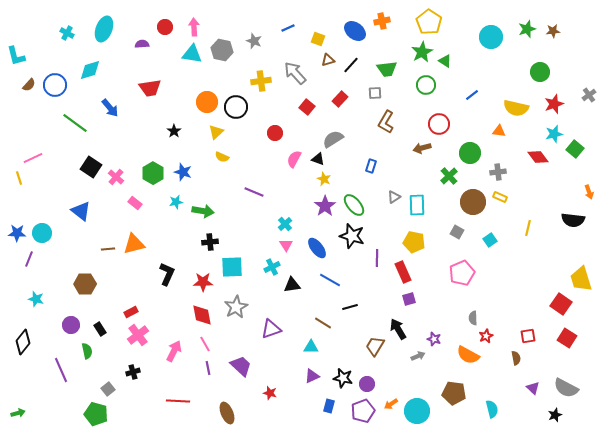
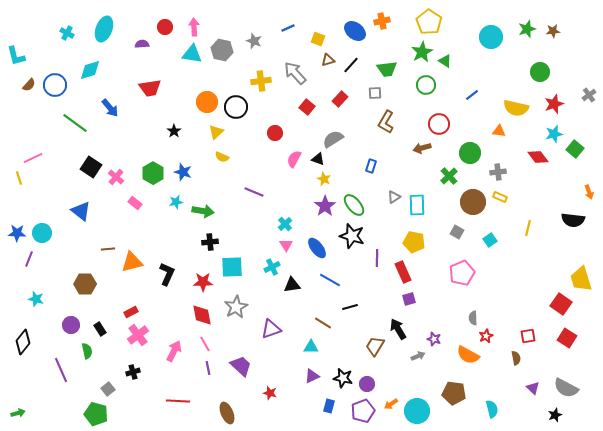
orange triangle at (134, 244): moved 2 px left, 18 px down
